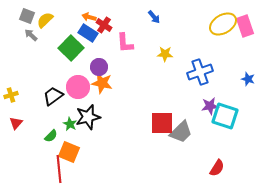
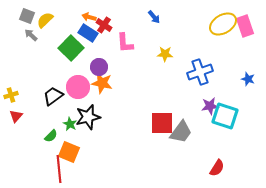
red triangle: moved 7 px up
gray trapezoid: rotated 10 degrees counterclockwise
